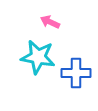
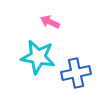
blue cross: rotated 12 degrees counterclockwise
